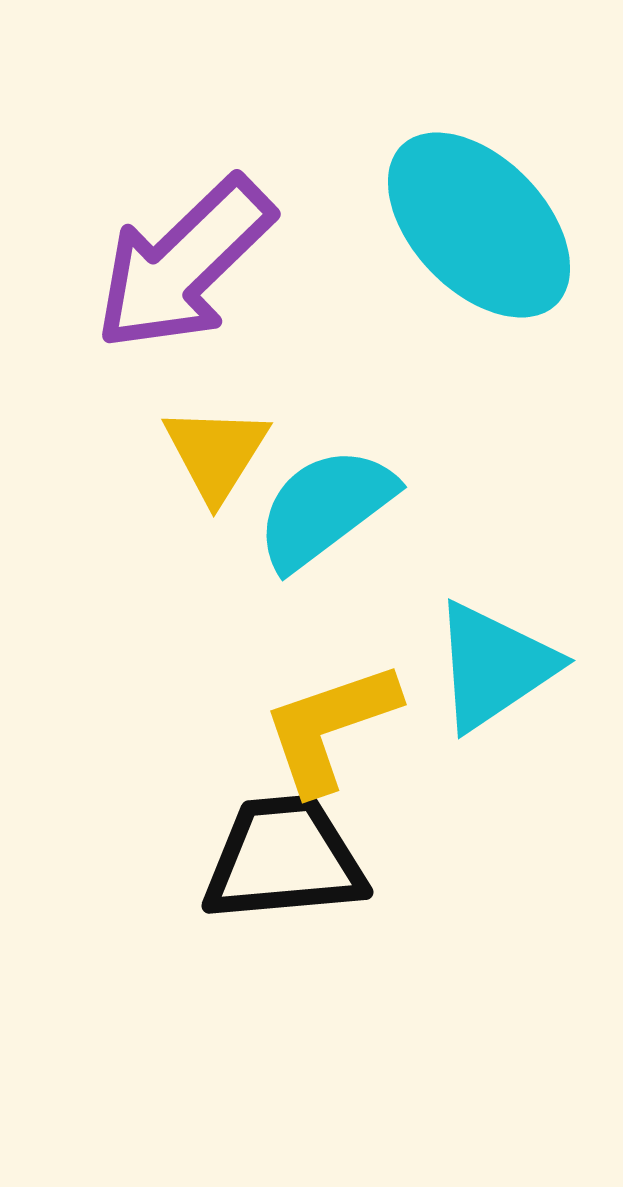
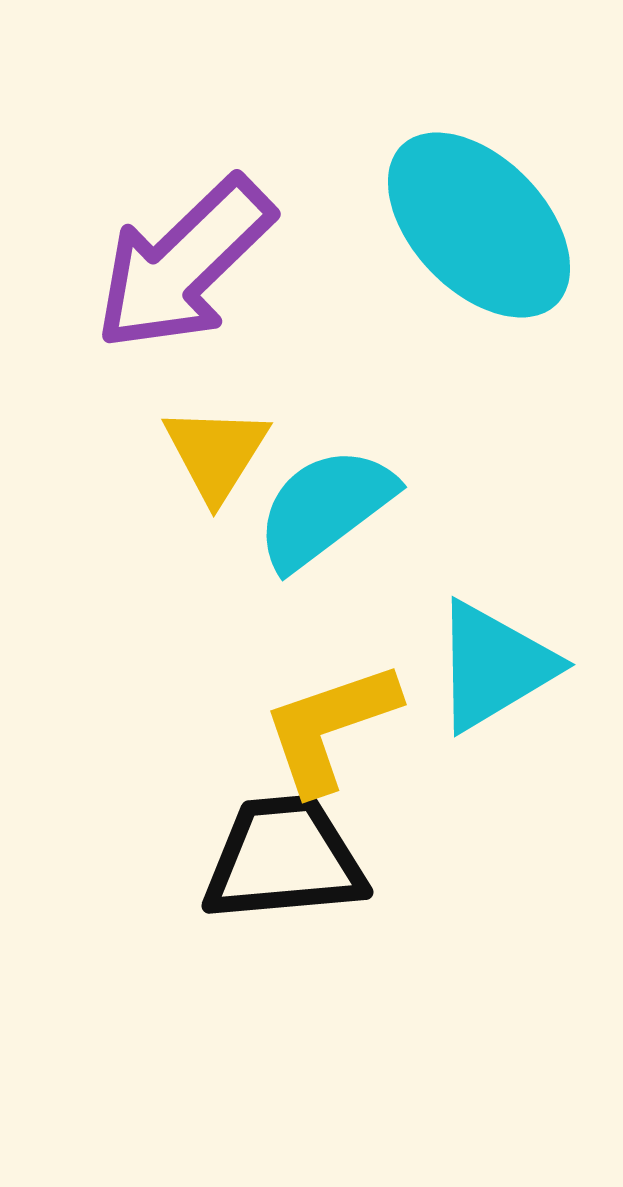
cyan triangle: rotated 3 degrees clockwise
